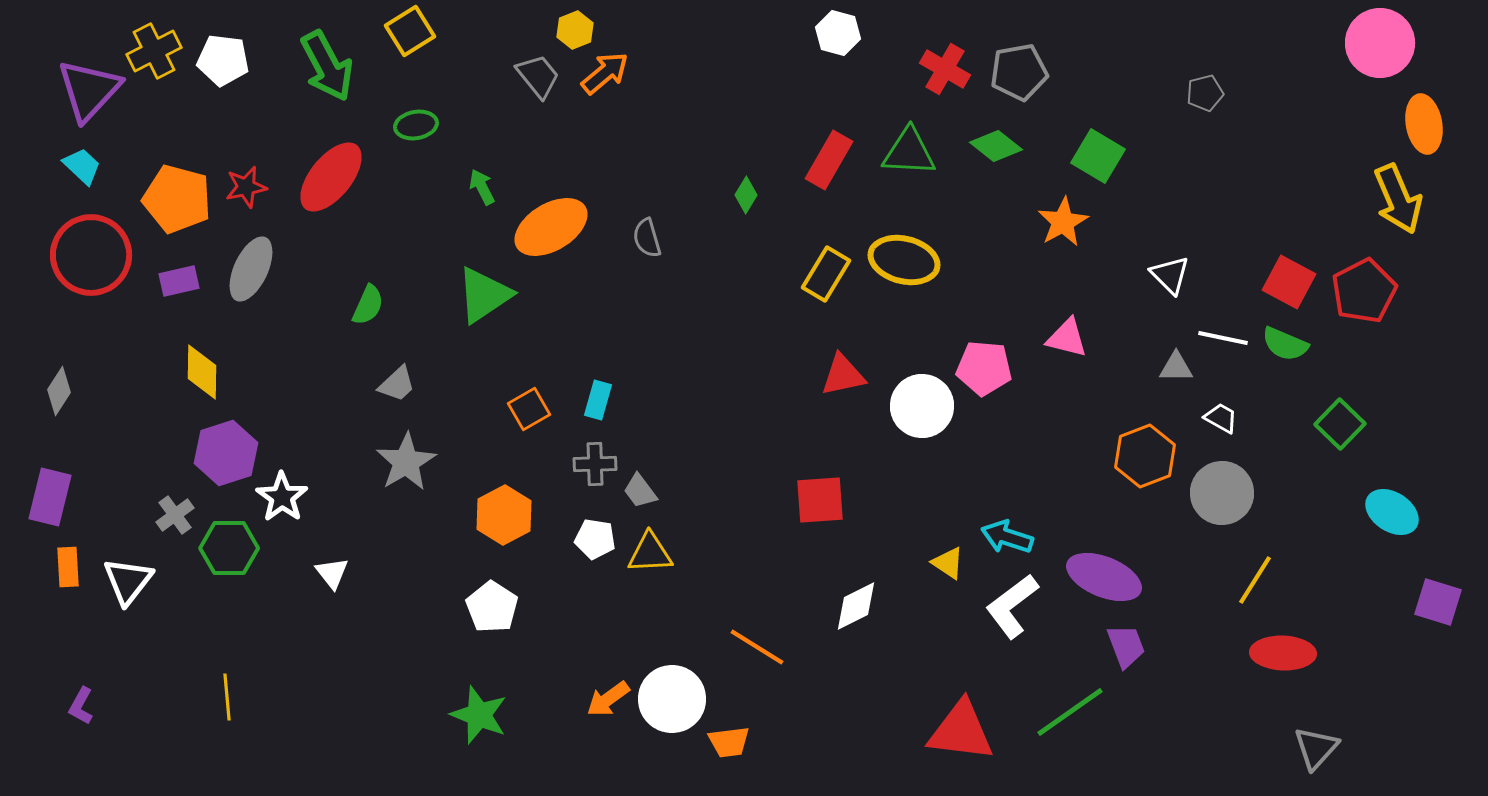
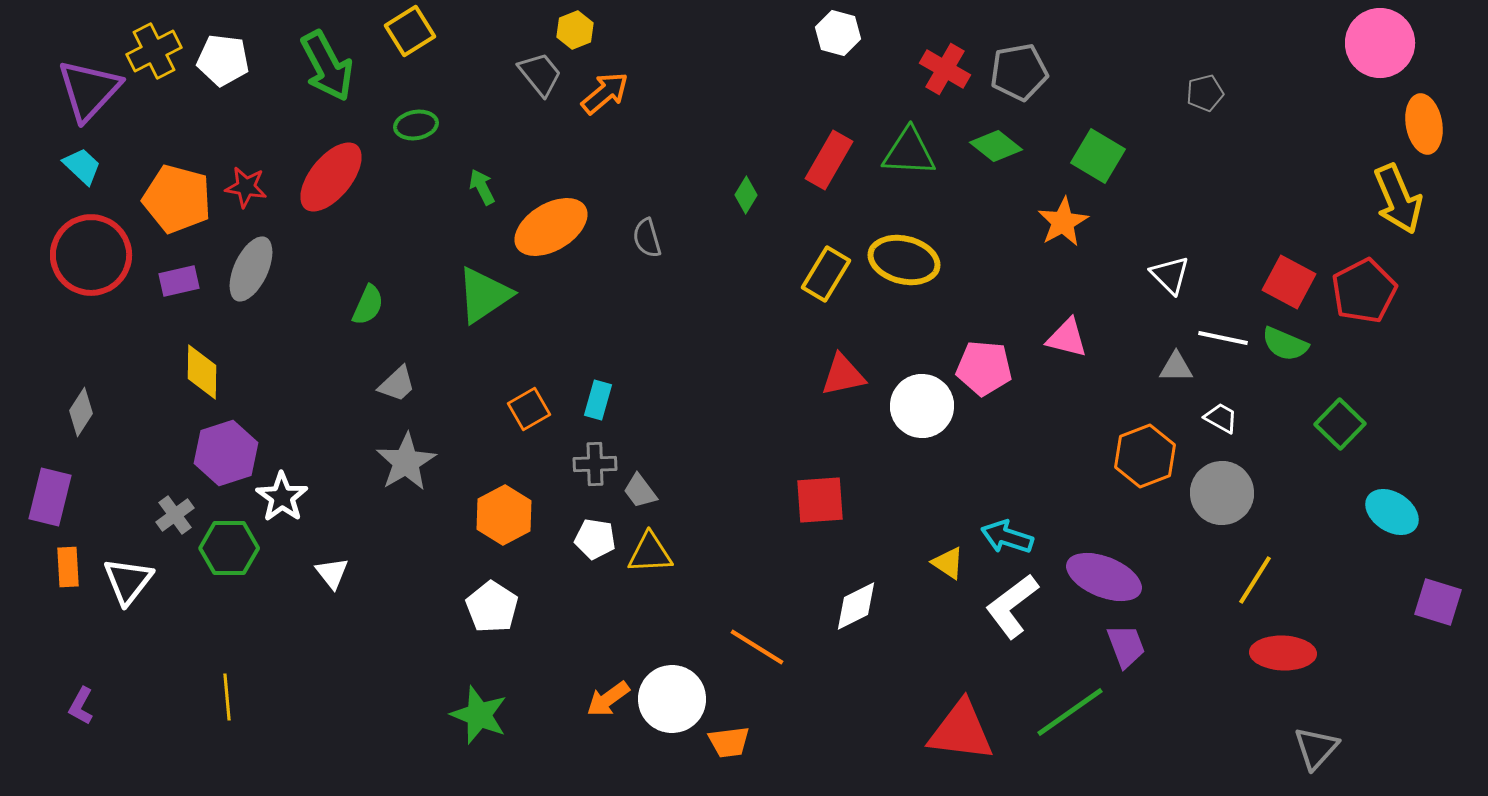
orange arrow at (605, 73): moved 20 px down
gray trapezoid at (538, 76): moved 2 px right, 2 px up
red star at (246, 187): rotated 21 degrees clockwise
gray diamond at (59, 391): moved 22 px right, 21 px down
